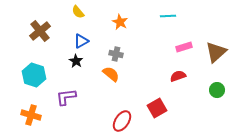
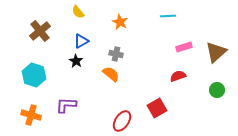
purple L-shape: moved 8 px down; rotated 10 degrees clockwise
